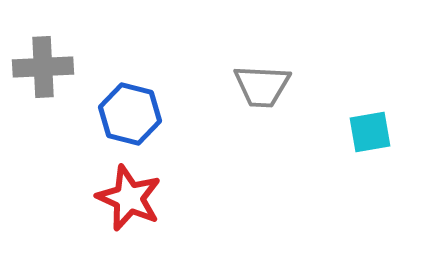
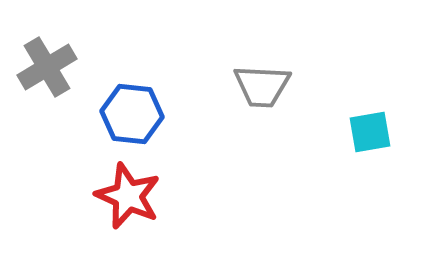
gray cross: moved 4 px right; rotated 28 degrees counterclockwise
blue hexagon: moved 2 px right; rotated 8 degrees counterclockwise
red star: moved 1 px left, 2 px up
